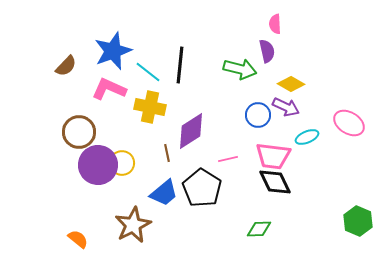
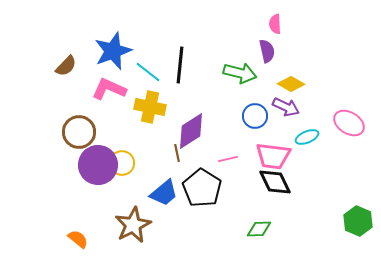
green arrow: moved 4 px down
blue circle: moved 3 px left, 1 px down
brown line: moved 10 px right
